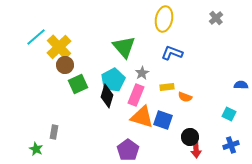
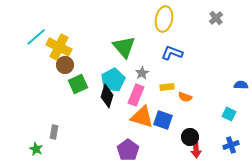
yellow cross: rotated 20 degrees counterclockwise
